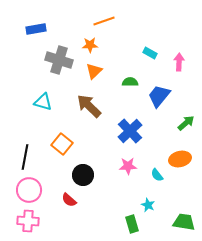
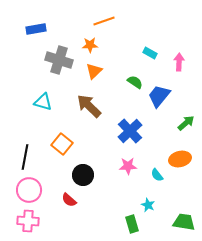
green semicircle: moved 5 px right; rotated 35 degrees clockwise
